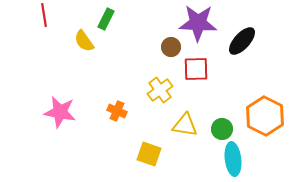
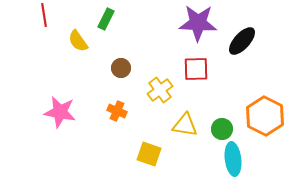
yellow semicircle: moved 6 px left
brown circle: moved 50 px left, 21 px down
